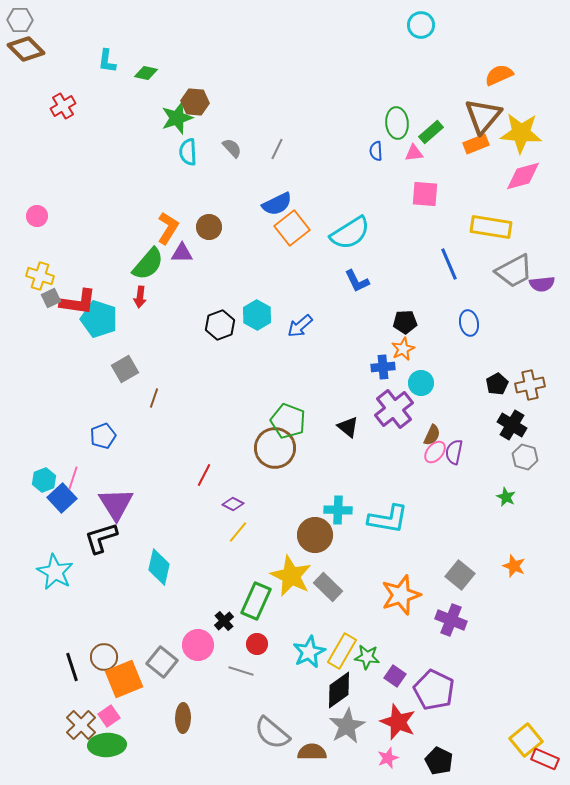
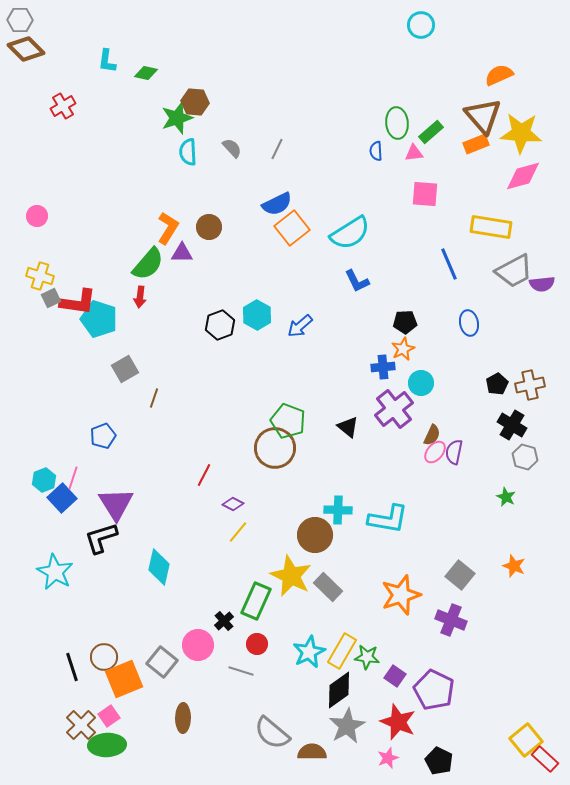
brown triangle at (483, 116): rotated 21 degrees counterclockwise
red rectangle at (545, 759): rotated 20 degrees clockwise
